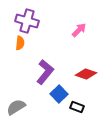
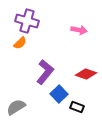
pink arrow: rotated 56 degrees clockwise
orange semicircle: rotated 40 degrees clockwise
